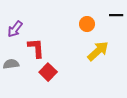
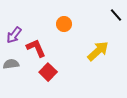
black line: rotated 48 degrees clockwise
orange circle: moved 23 px left
purple arrow: moved 1 px left, 6 px down
red L-shape: rotated 20 degrees counterclockwise
